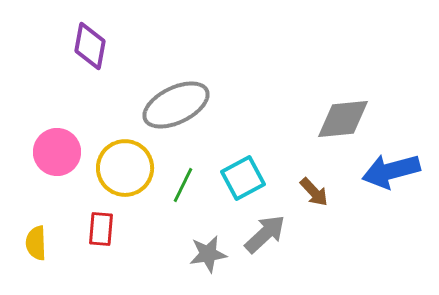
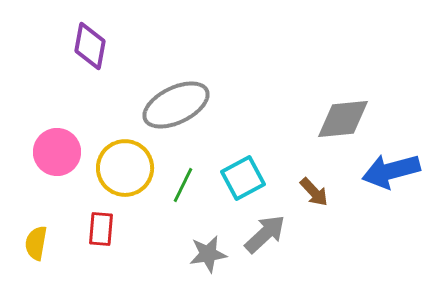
yellow semicircle: rotated 12 degrees clockwise
